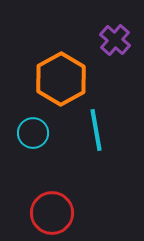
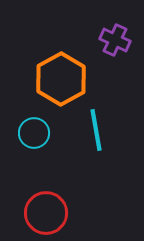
purple cross: rotated 16 degrees counterclockwise
cyan circle: moved 1 px right
red circle: moved 6 px left
